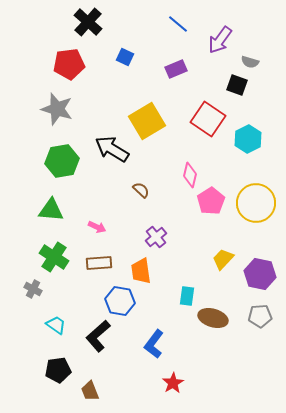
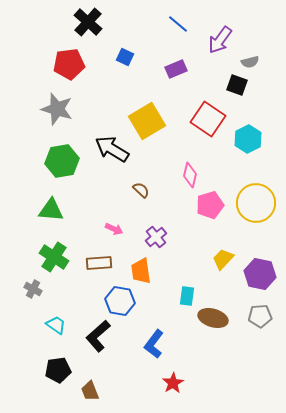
gray semicircle: rotated 30 degrees counterclockwise
pink pentagon: moved 1 px left, 4 px down; rotated 16 degrees clockwise
pink arrow: moved 17 px right, 2 px down
